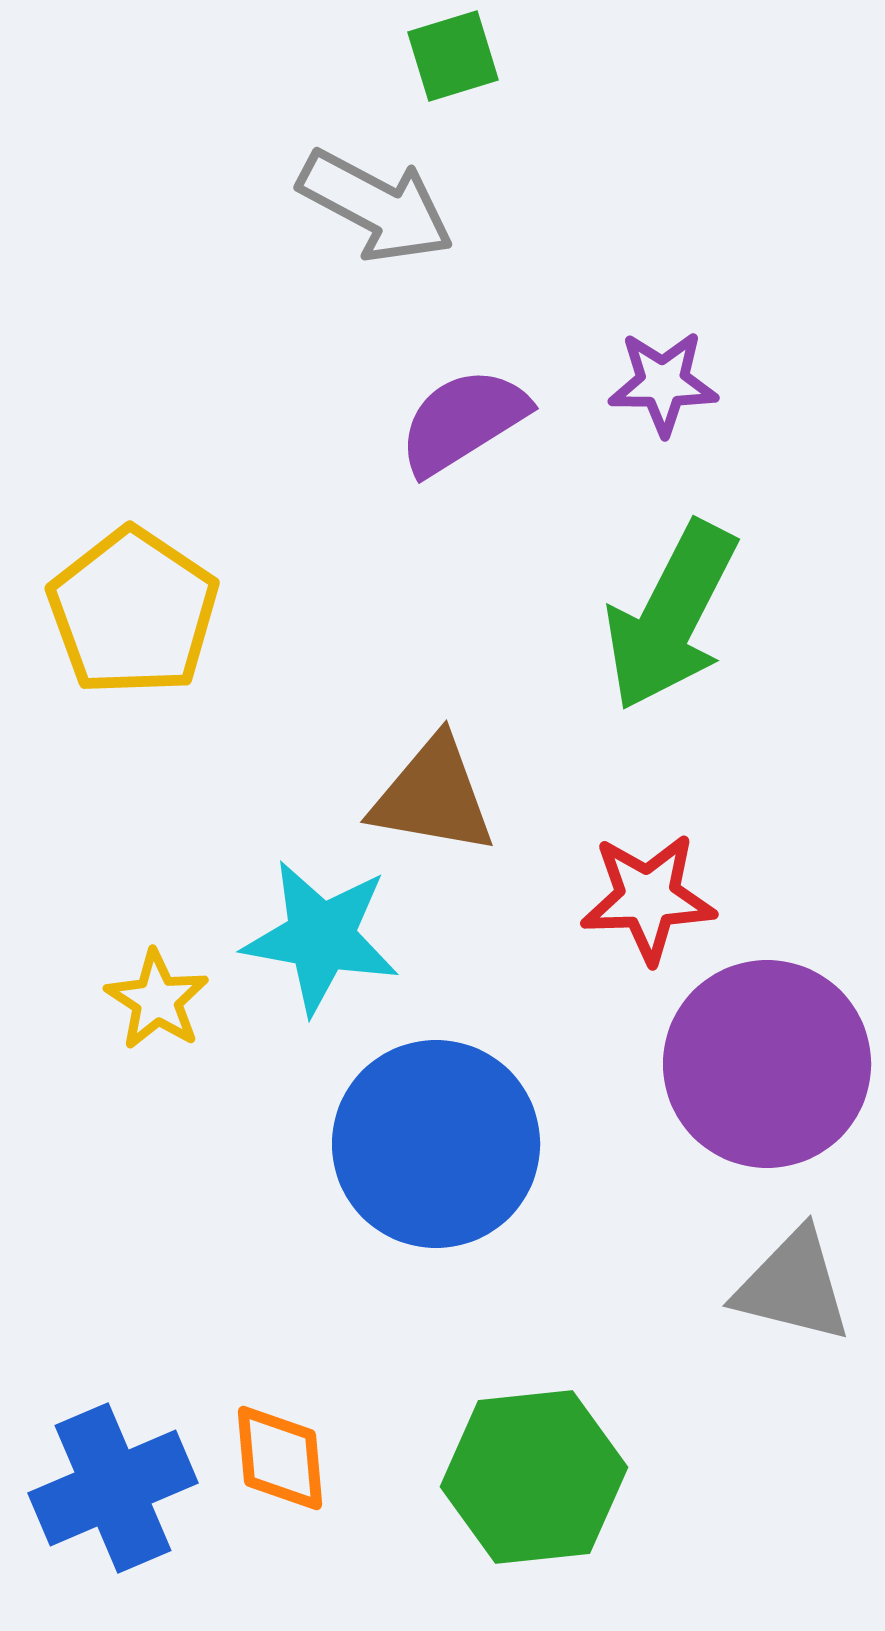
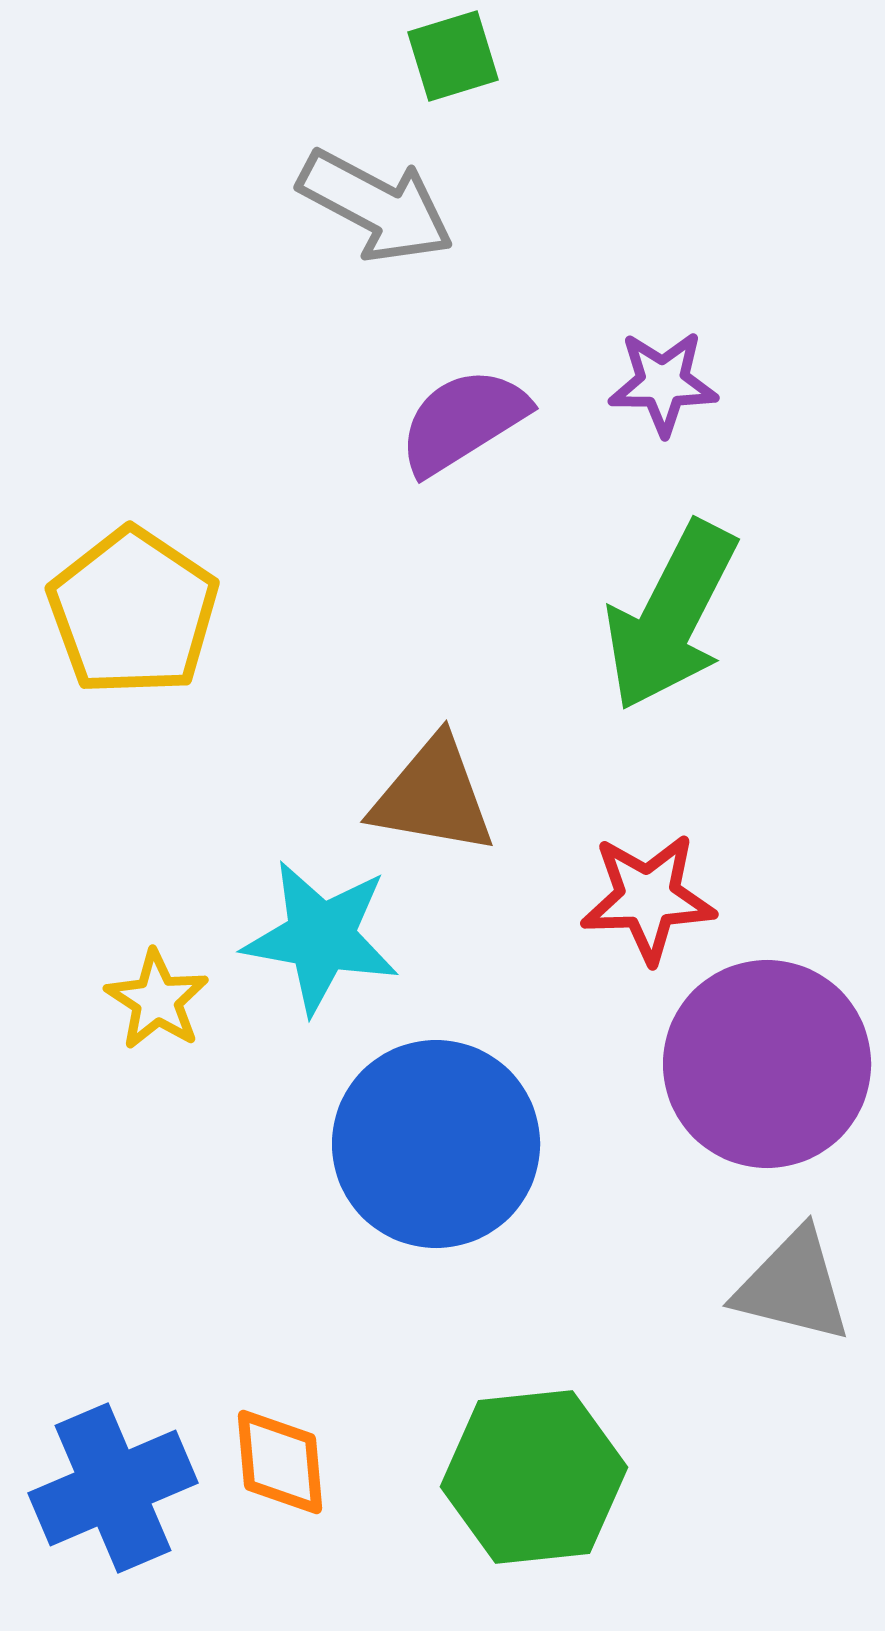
orange diamond: moved 4 px down
